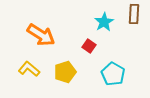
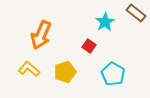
brown rectangle: moved 2 px right, 1 px up; rotated 54 degrees counterclockwise
cyan star: moved 1 px right
orange arrow: rotated 80 degrees clockwise
